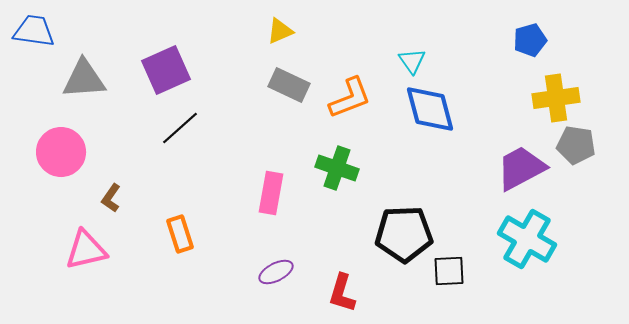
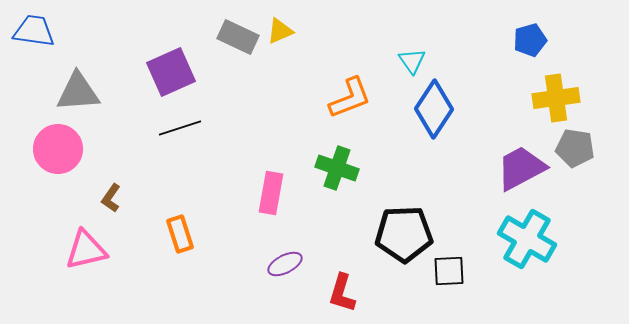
purple square: moved 5 px right, 2 px down
gray triangle: moved 6 px left, 13 px down
gray rectangle: moved 51 px left, 48 px up
blue diamond: moved 4 px right; rotated 48 degrees clockwise
black line: rotated 24 degrees clockwise
gray pentagon: moved 1 px left, 3 px down
pink circle: moved 3 px left, 3 px up
purple ellipse: moved 9 px right, 8 px up
